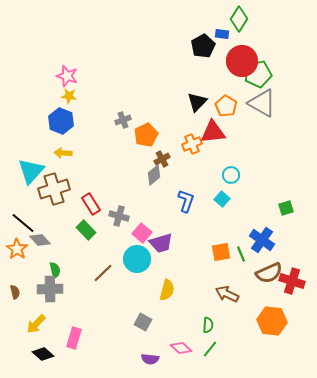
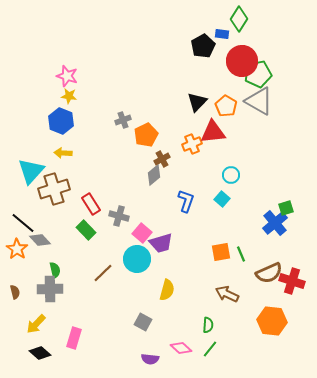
gray triangle at (262, 103): moved 3 px left, 2 px up
blue cross at (262, 240): moved 13 px right, 17 px up; rotated 15 degrees clockwise
black diamond at (43, 354): moved 3 px left, 1 px up
